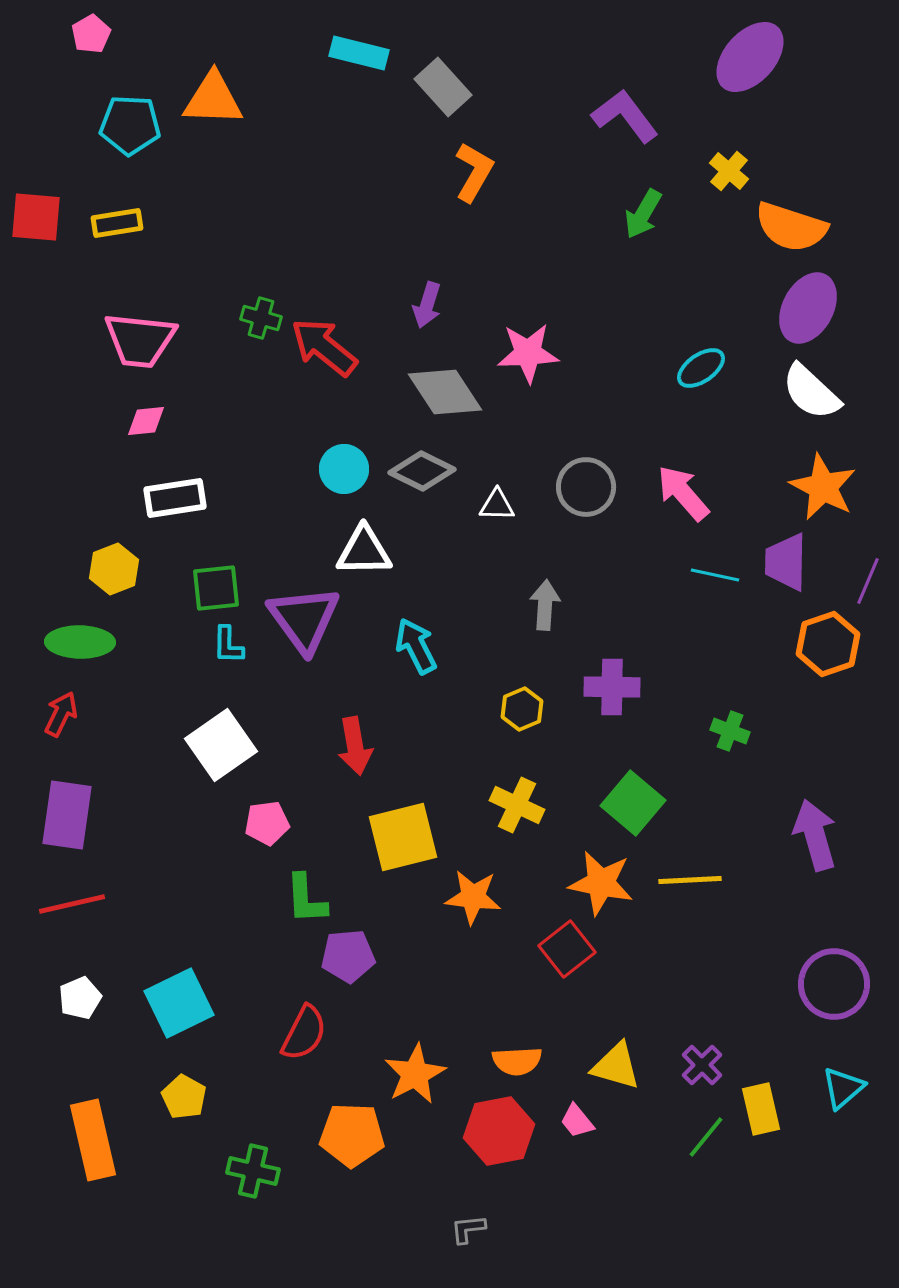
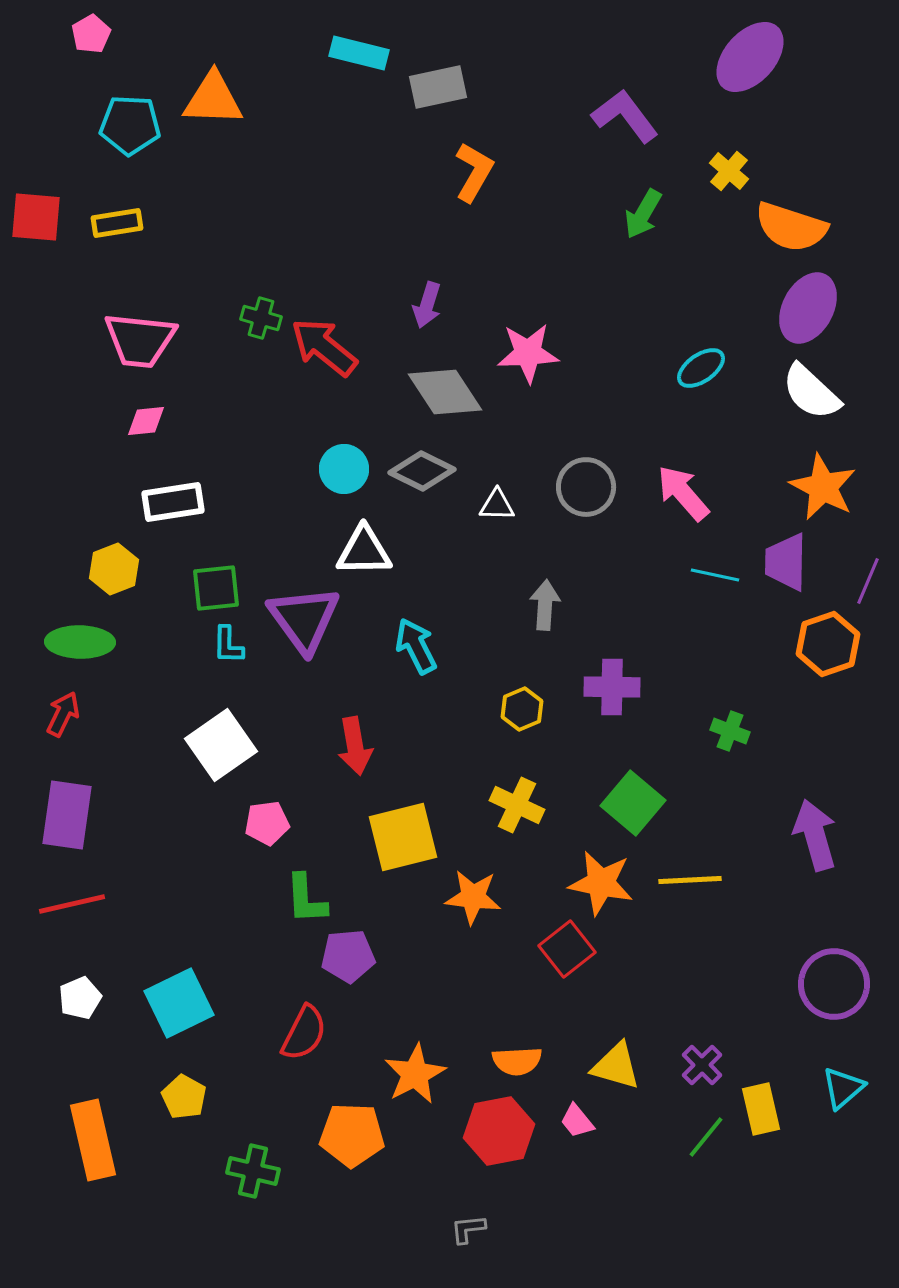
gray rectangle at (443, 87): moved 5 px left; rotated 60 degrees counterclockwise
white rectangle at (175, 498): moved 2 px left, 4 px down
red arrow at (61, 714): moved 2 px right
